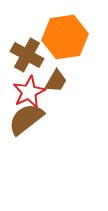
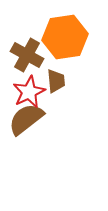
brown trapezoid: rotated 35 degrees counterclockwise
